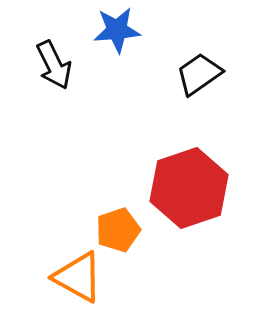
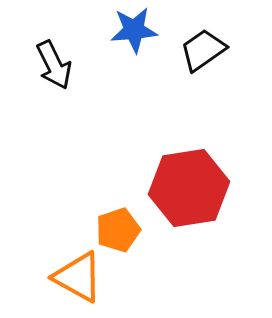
blue star: moved 17 px right
black trapezoid: moved 4 px right, 24 px up
red hexagon: rotated 10 degrees clockwise
